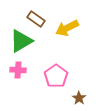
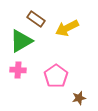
brown star: rotated 24 degrees clockwise
